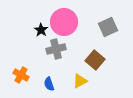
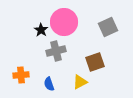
gray cross: moved 2 px down
brown square: moved 2 px down; rotated 30 degrees clockwise
orange cross: rotated 35 degrees counterclockwise
yellow triangle: moved 1 px down
